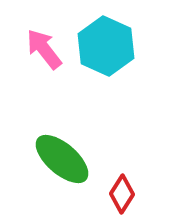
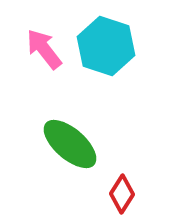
cyan hexagon: rotated 6 degrees counterclockwise
green ellipse: moved 8 px right, 15 px up
